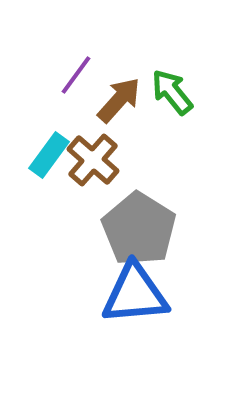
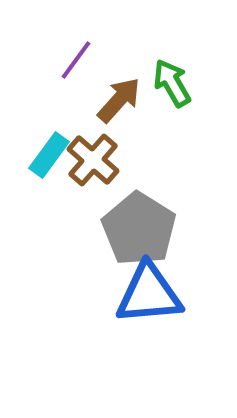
purple line: moved 15 px up
green arrow: moved 9 px up; rotated 9 degrees clockwise
blue triangle: moved 14 px right
